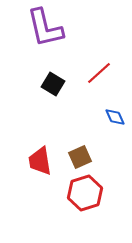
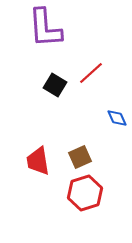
purple L-shape: rotated 9 degrees clockwise
red line: moved 8 px left
black square: moved 2 px right, 1 px down
blue diamond: moved 2 px right, 1 px down
red trapezoid: moved 2 px left
